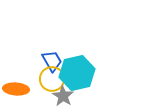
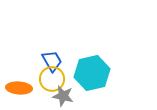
cyan hexagon: moved 15 px right
orange ellipse: moved 3 px right, 1 px up
gray star: rotated 20 degrees counterclockwise
